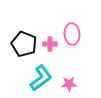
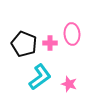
pink cross: moved 1 px up
cyan L-shape: moved 1 px left, 1 px up
pink star: rotated 21 degrees clockwise
